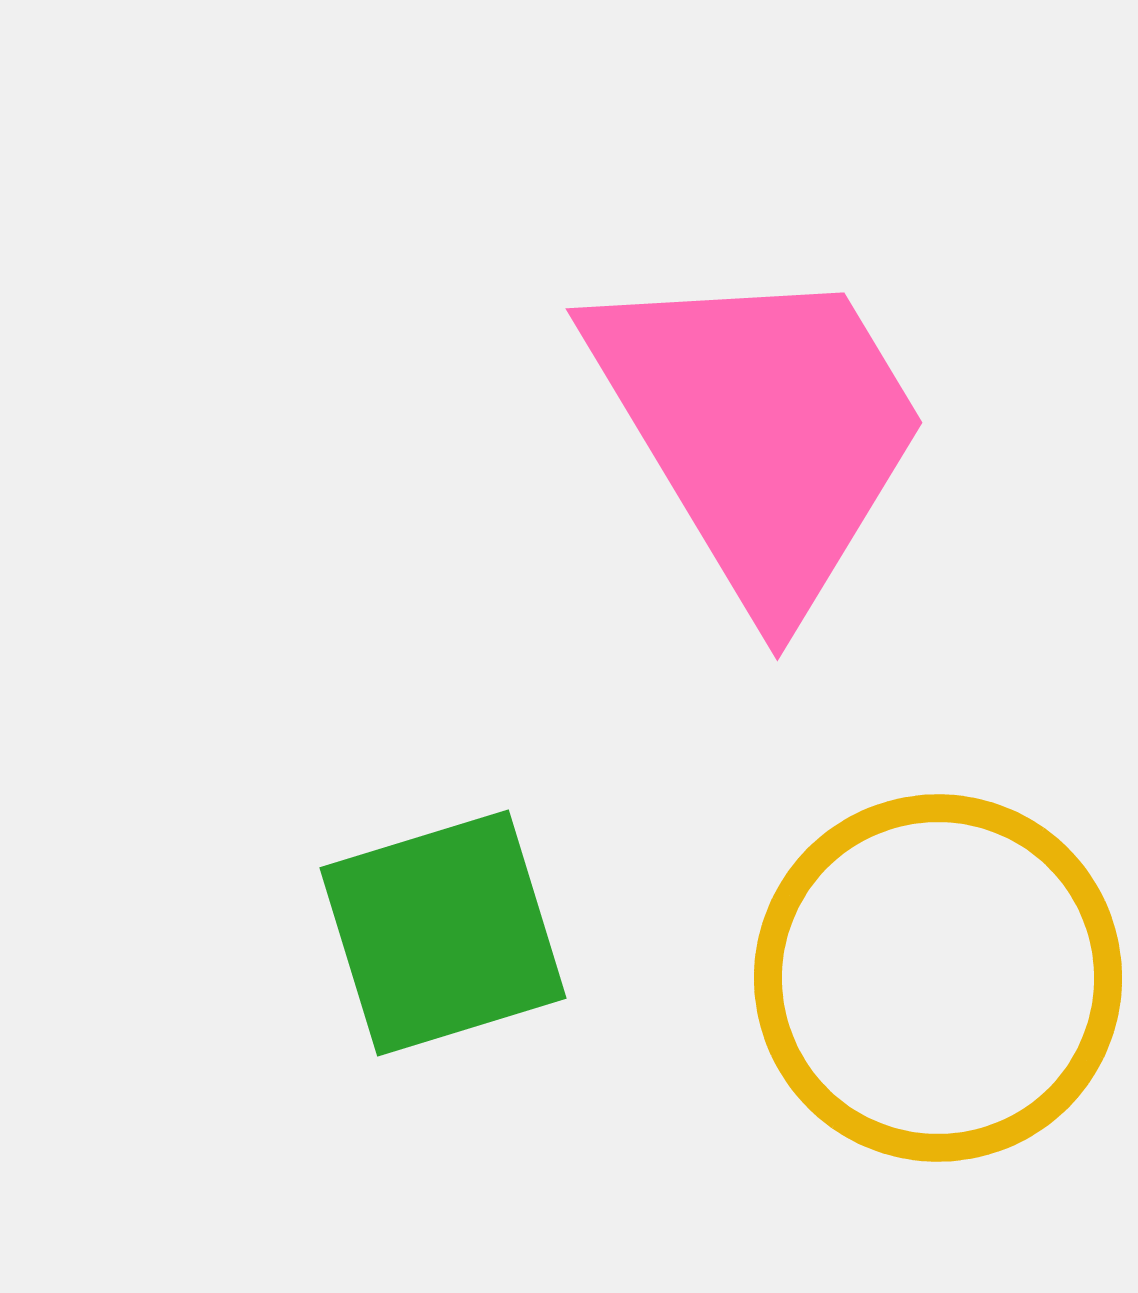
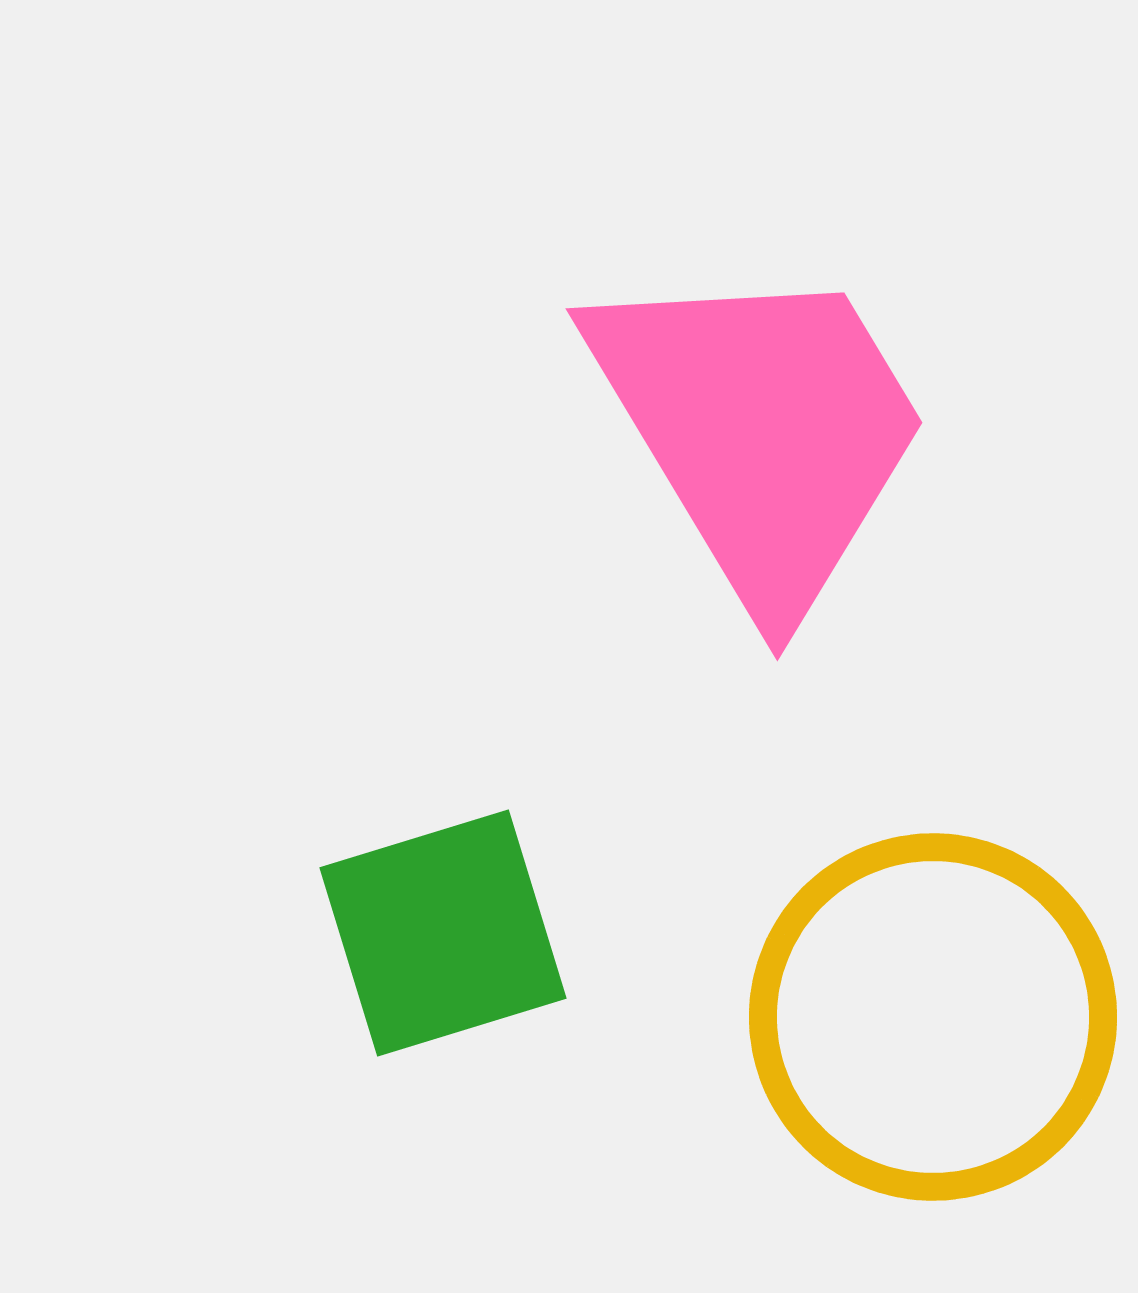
yellow circle: moved 5 px left, 39 px down
